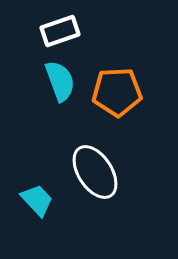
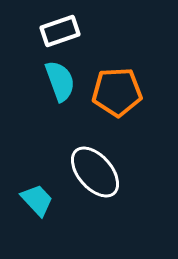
white ellipse: rotated 8 degrees counterclockwise
